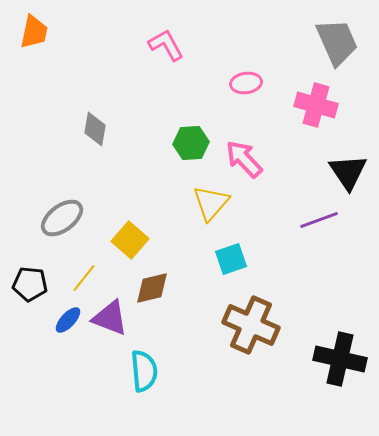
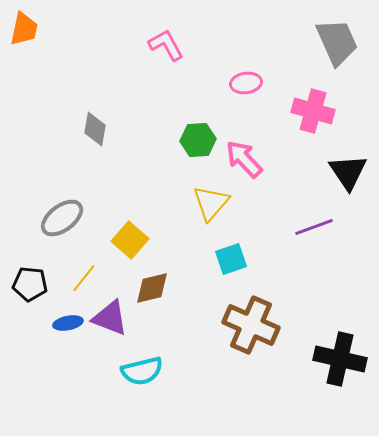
orange trapezoid: moved 10 px left, 3 px up
pink cross: moved 3 px left, 6 px down
green hexagon: moved 7 px right, 3 px up
purple line: moved 5 px left, 7 px down
blue ellipse: moved 3 px down; rotated 36 degrees clockwise
cyan semicircle: moved 2 px left; rotated 81 degrees clockwise
